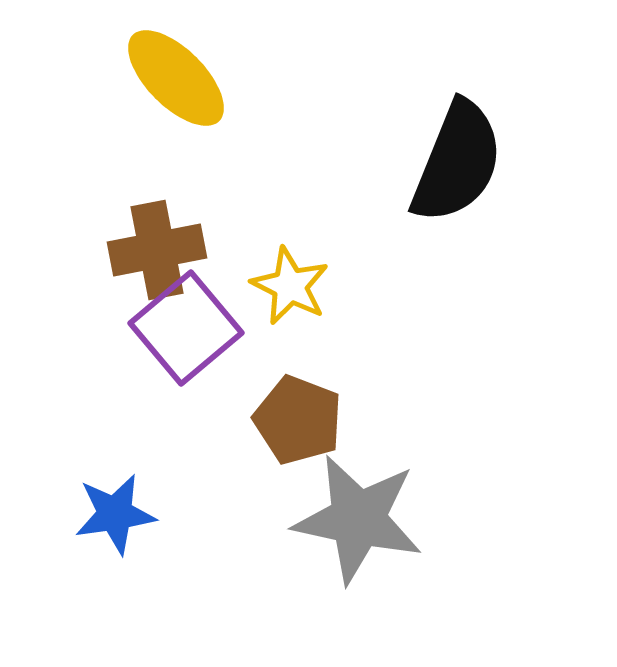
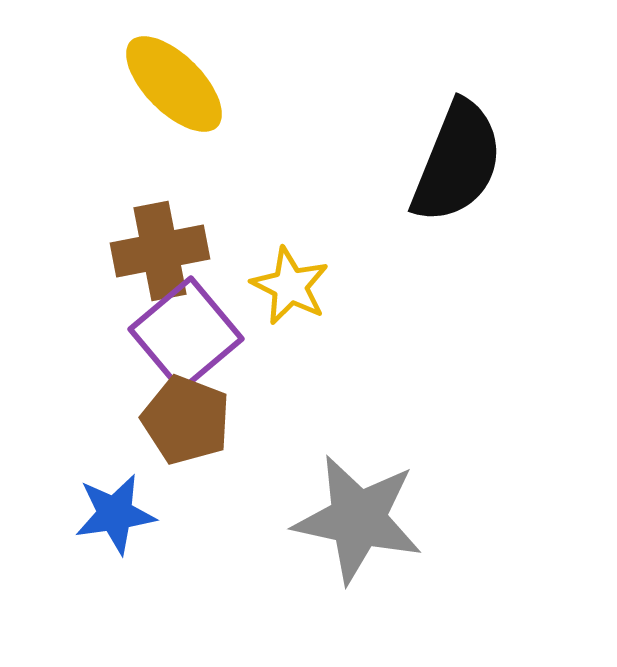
yellow ellipse: moved 2 px left, 6 px down
brown cross: moved 3 px right, 1 px down
purple square: moved 6 px down
brown pentagon: moved 112 px left
